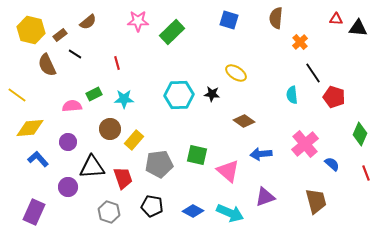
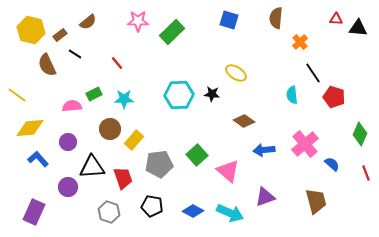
red line at (117, 63): rotated 24 degrees counterclockwise
blue arrow at (261, 154): moved 3 px right, 4 px up
green square at (197, 155): rotated 35 degrees clockwise
